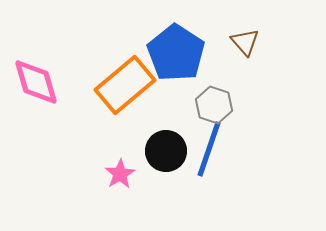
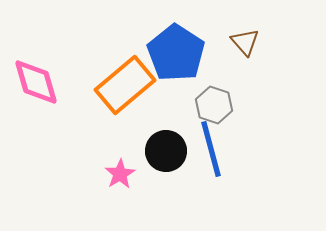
blue line: moved 2 px right; rotated 34 degrees counterclockwise
